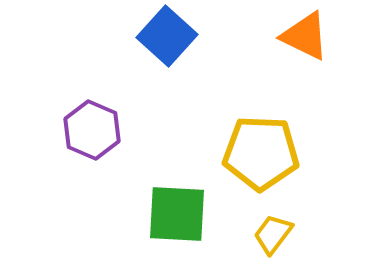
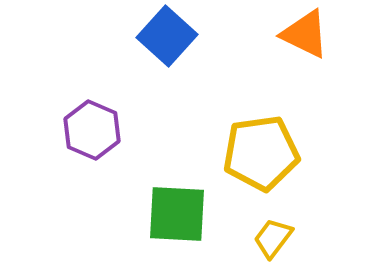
orange triangle: moved 2 px up
yellow pentagon: rotated 10 degrees counterclockwise
yellow trapezoid: moved 4 px down
